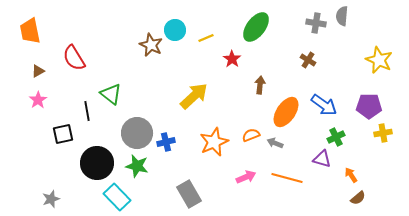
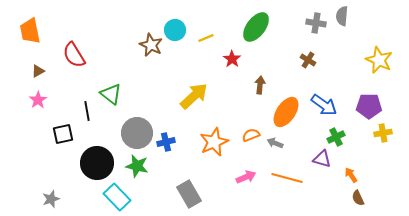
red semicircle: moved 3 px up
brown semicircle: rotated 105 degrees clockwise
